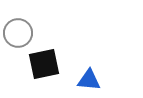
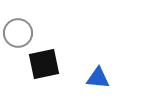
blue triangle: moved 9 px right, 2 px up
